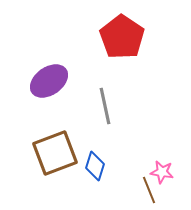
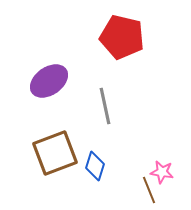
red pentagon: rotated 21 degrees counterclockwise
